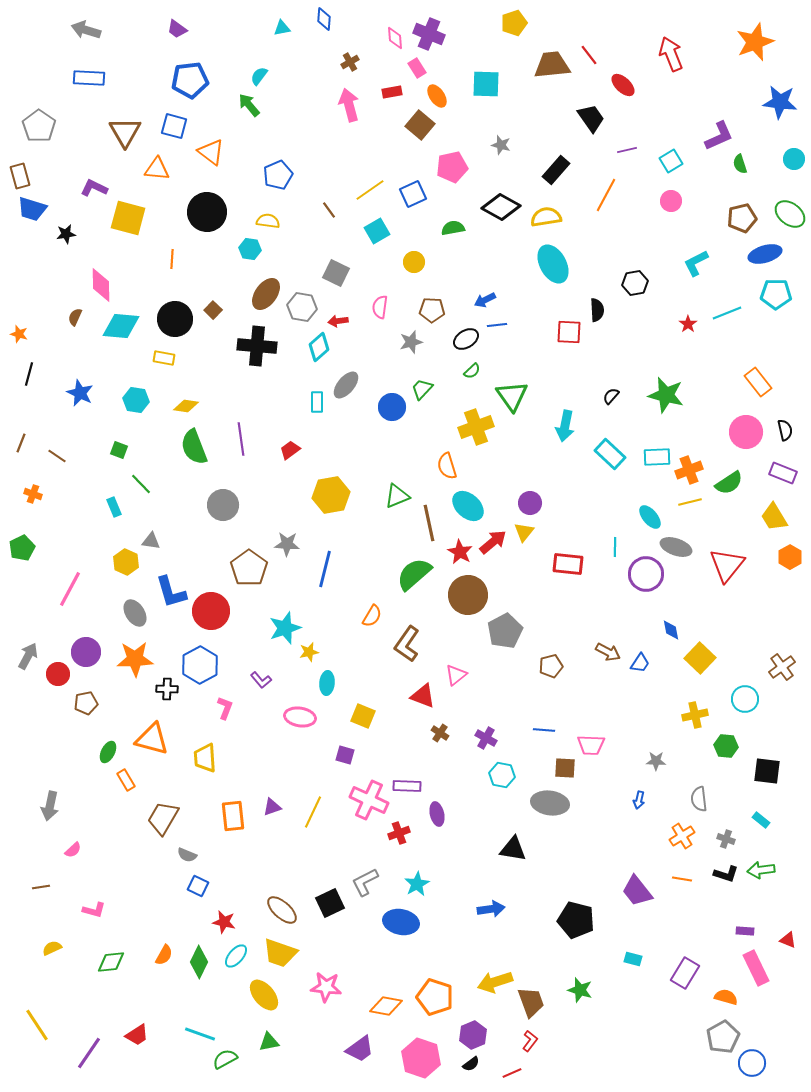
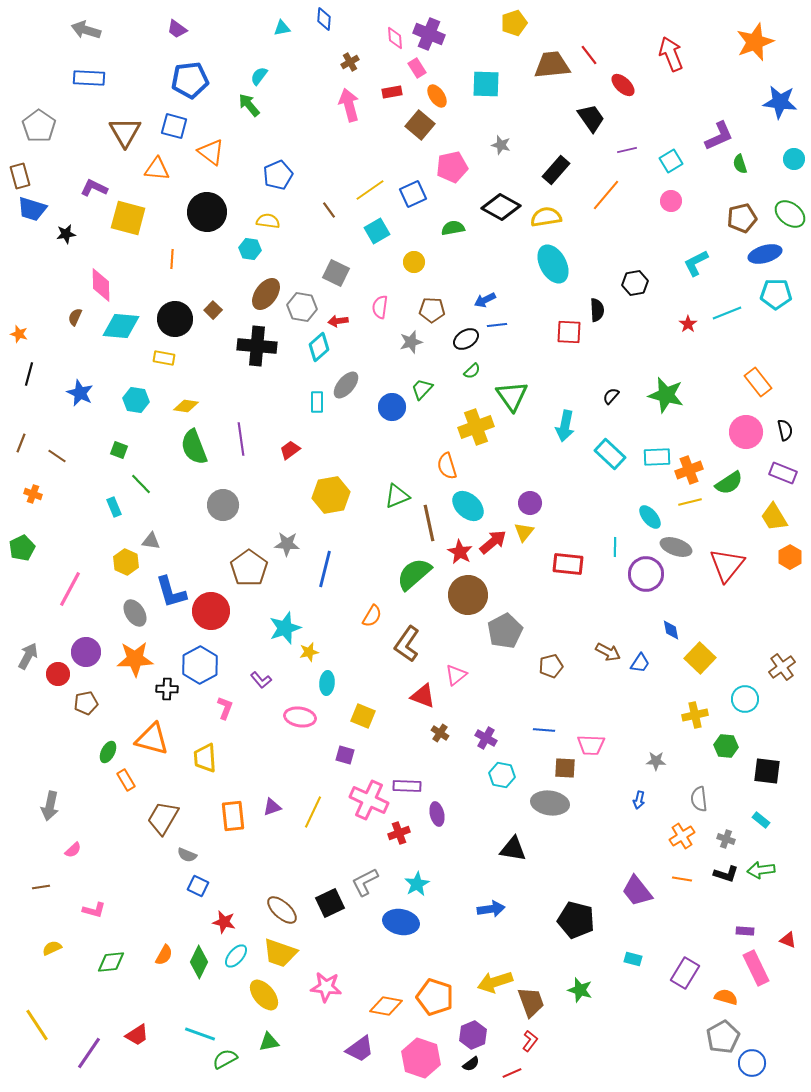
orange line at (606, 195): rotated 12 degrees clockwise
